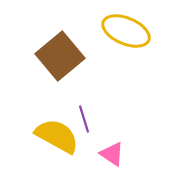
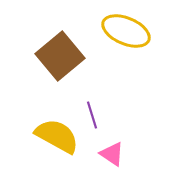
purple line: moved 8 px right, 4 px up
